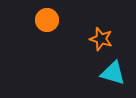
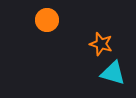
orange star: moved 5 px down
